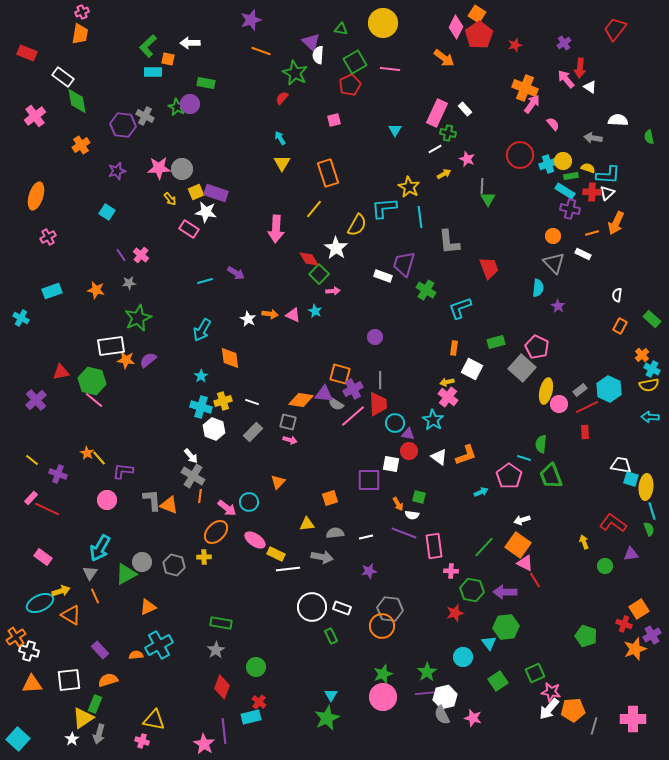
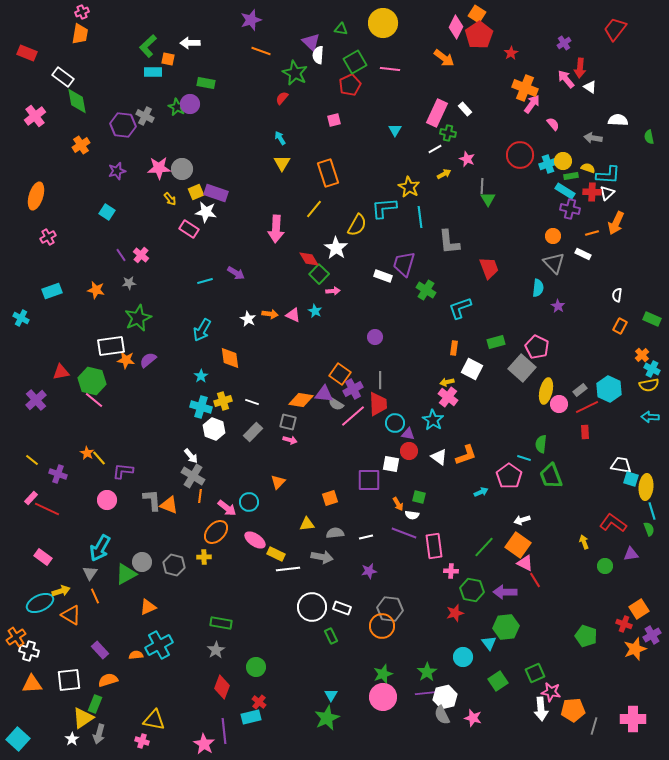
red star at (515, 45): moved 4 px left, 8 px down; rotated 16 degrees counterclockwise
green rectangle at (652, 319): rotated 18 degrees counterclockwise
orange square at (340, 374): rotated 20 degrees clockwise
white arrow at (549, 709): moved 8 px left; rotated 45 degrees counterclockwise
